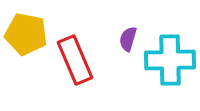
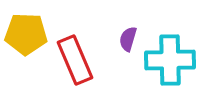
yellow pentagon: rotated 9 degrees counterclockwise
